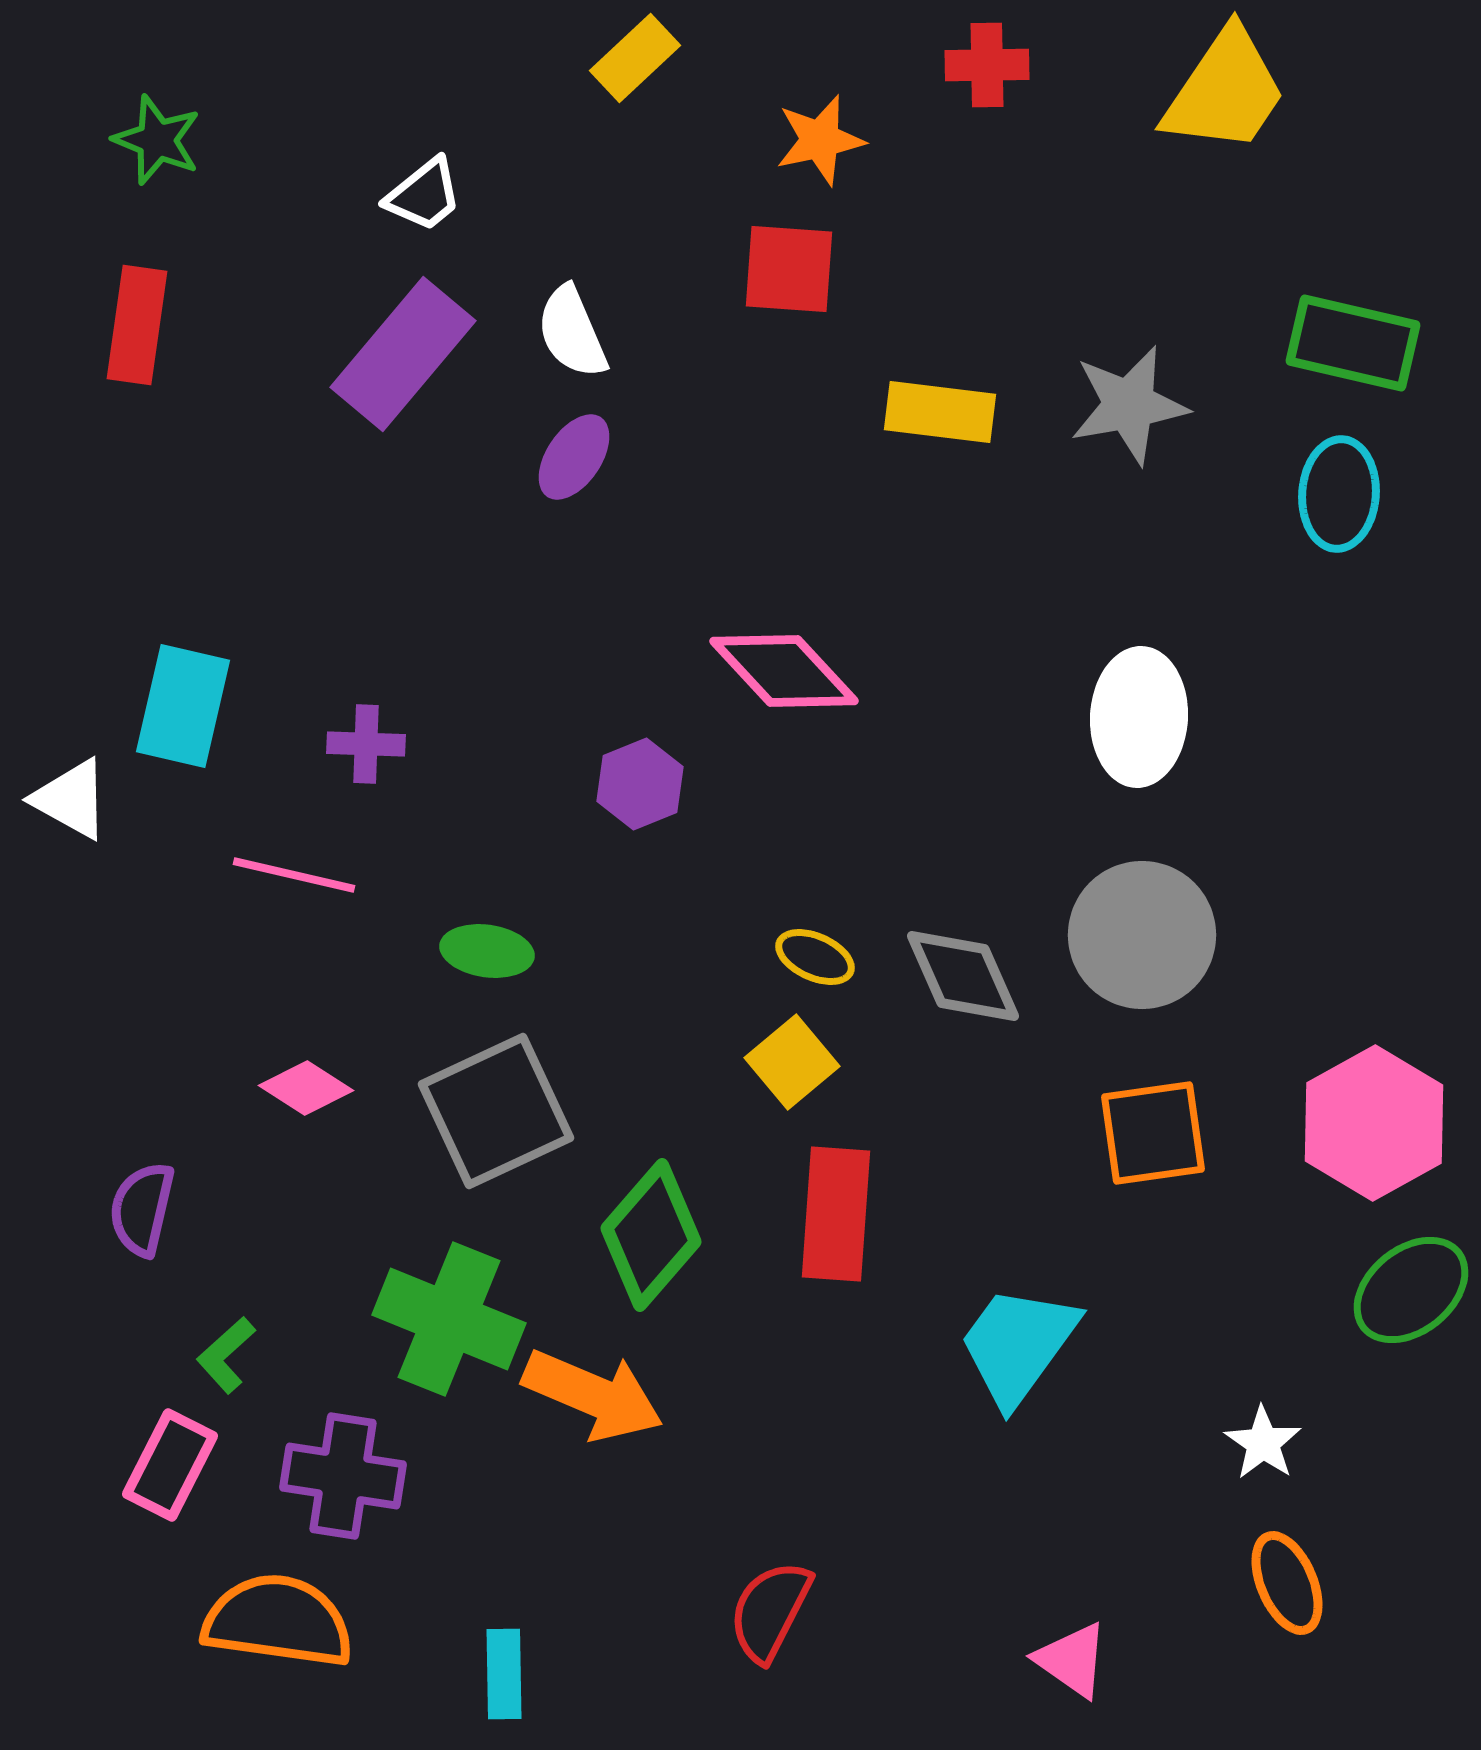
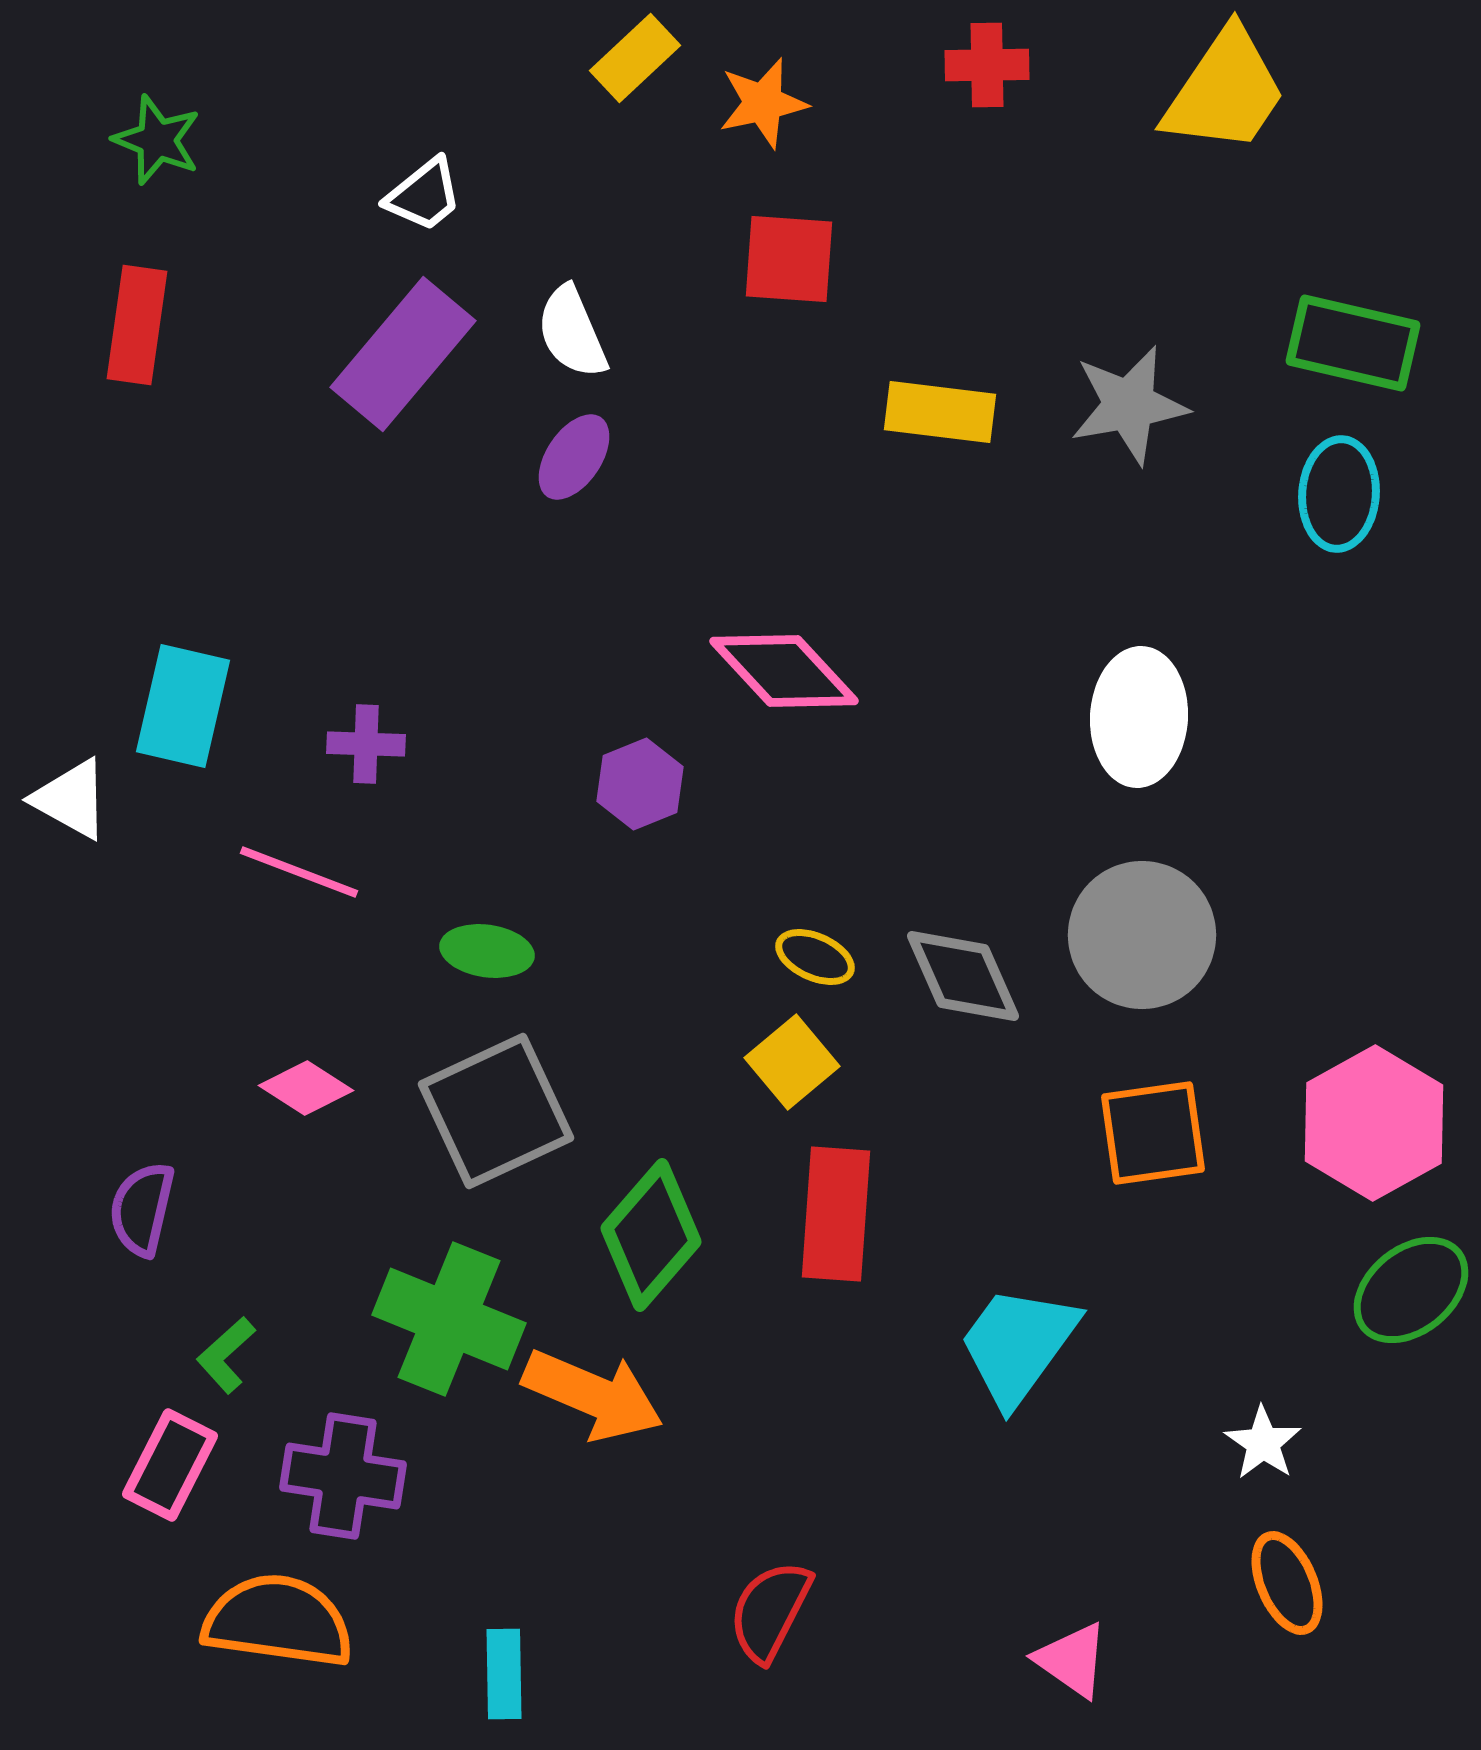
orange star at (820, 140): moved 57 px left, 37 px up
red square at (789, 269): moved 10 px up
pink line at (294, 875): moved 5 px right, 3 px up; rotated 8 degrees clockwise
